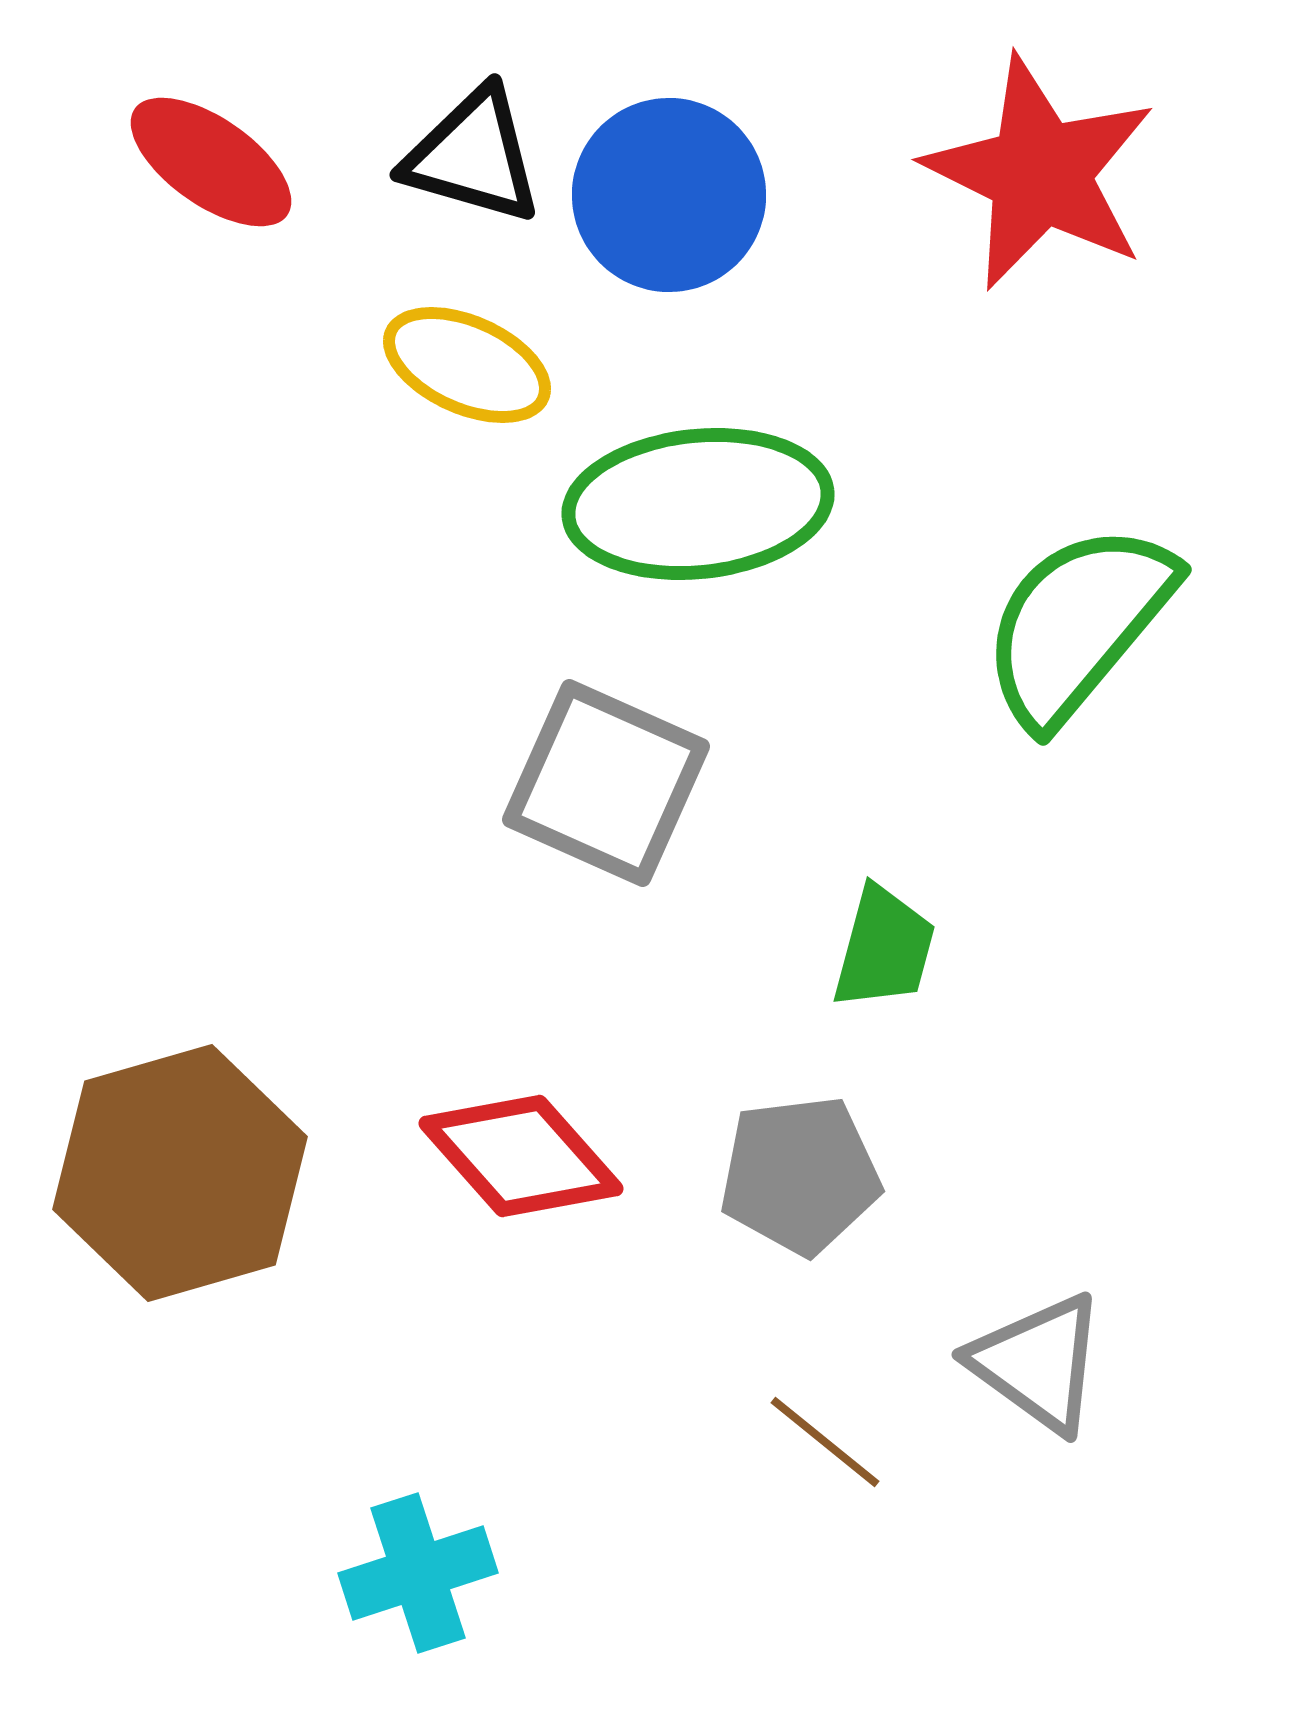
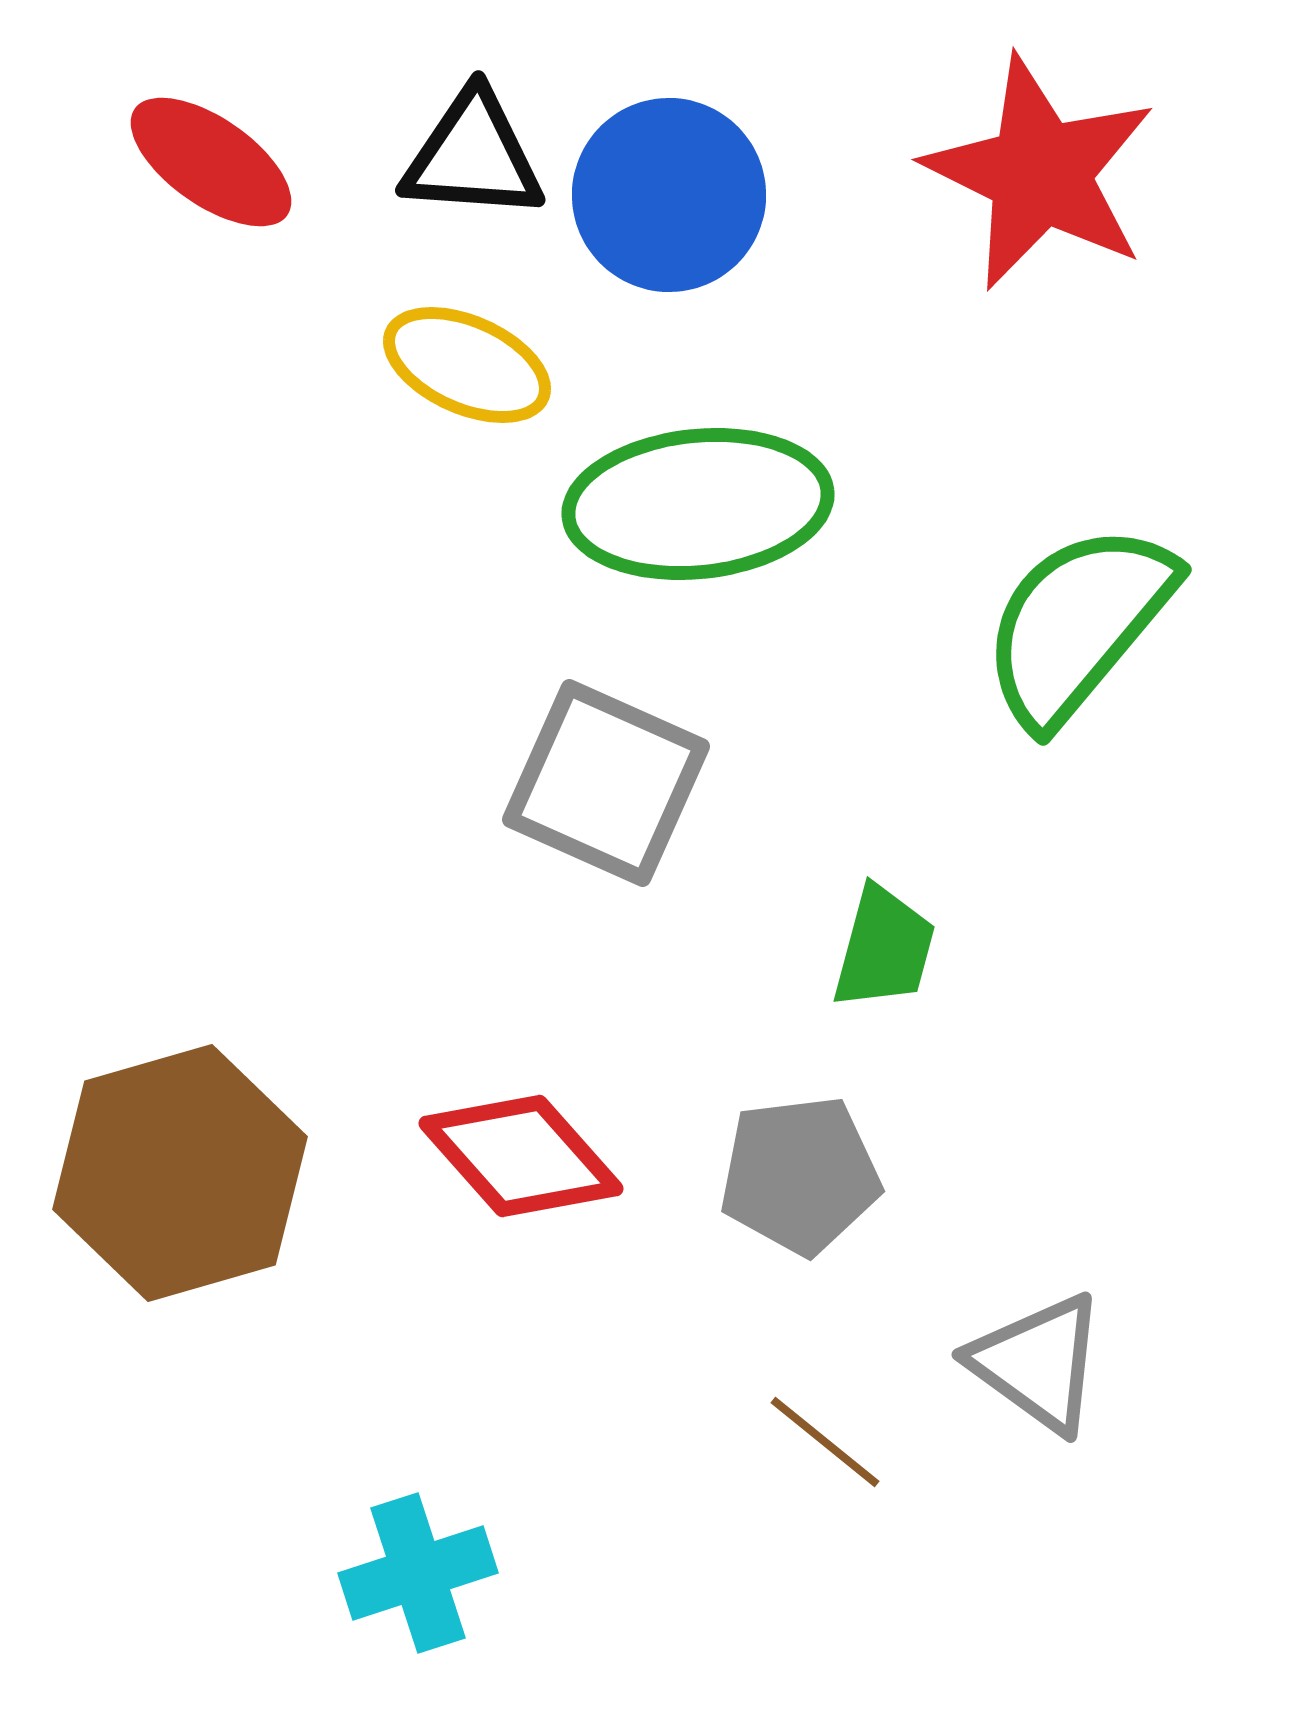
black triangle: rotated 12 degrees counterclockwise
